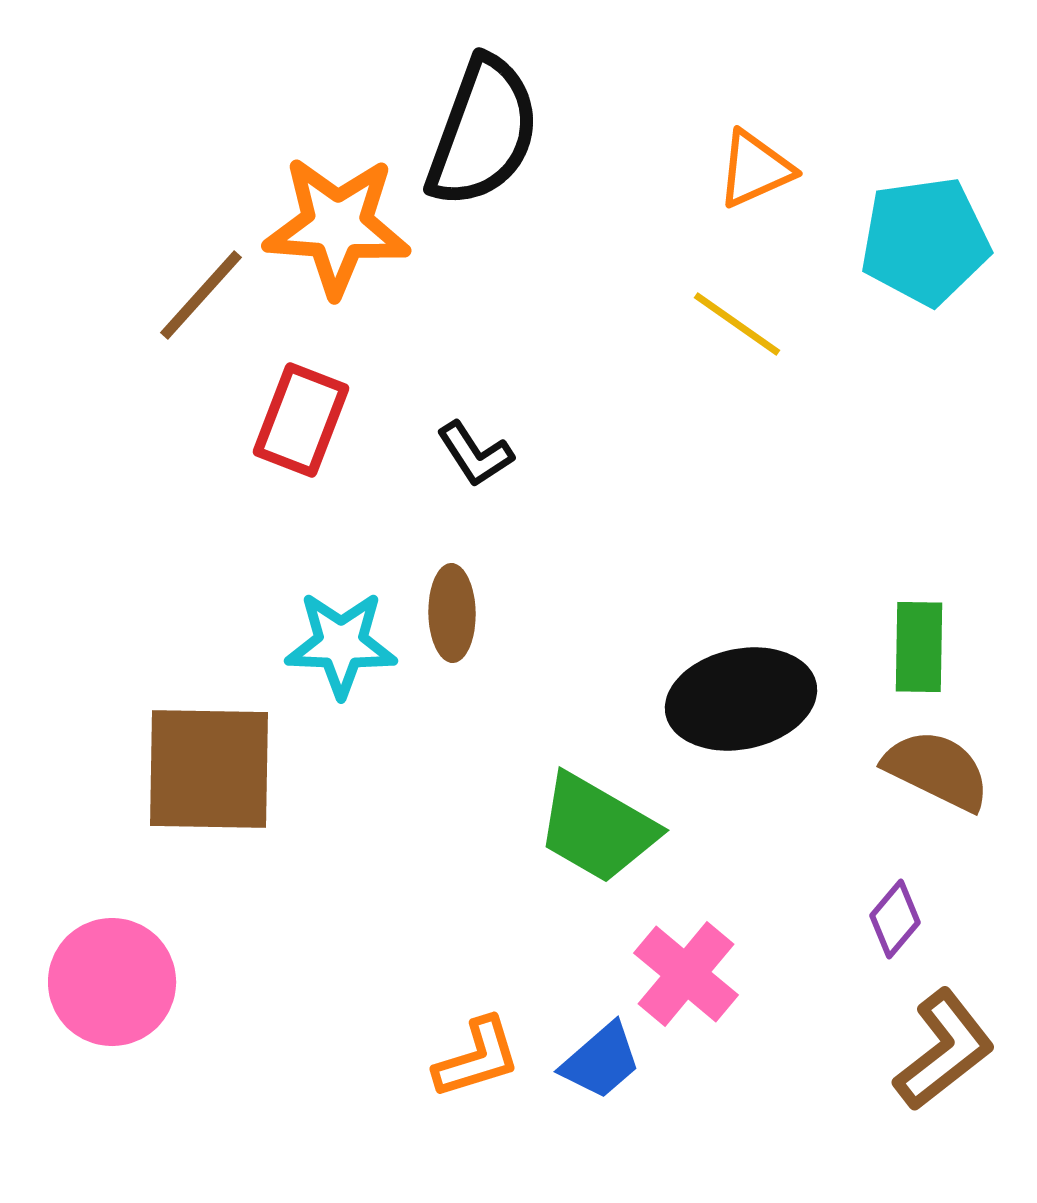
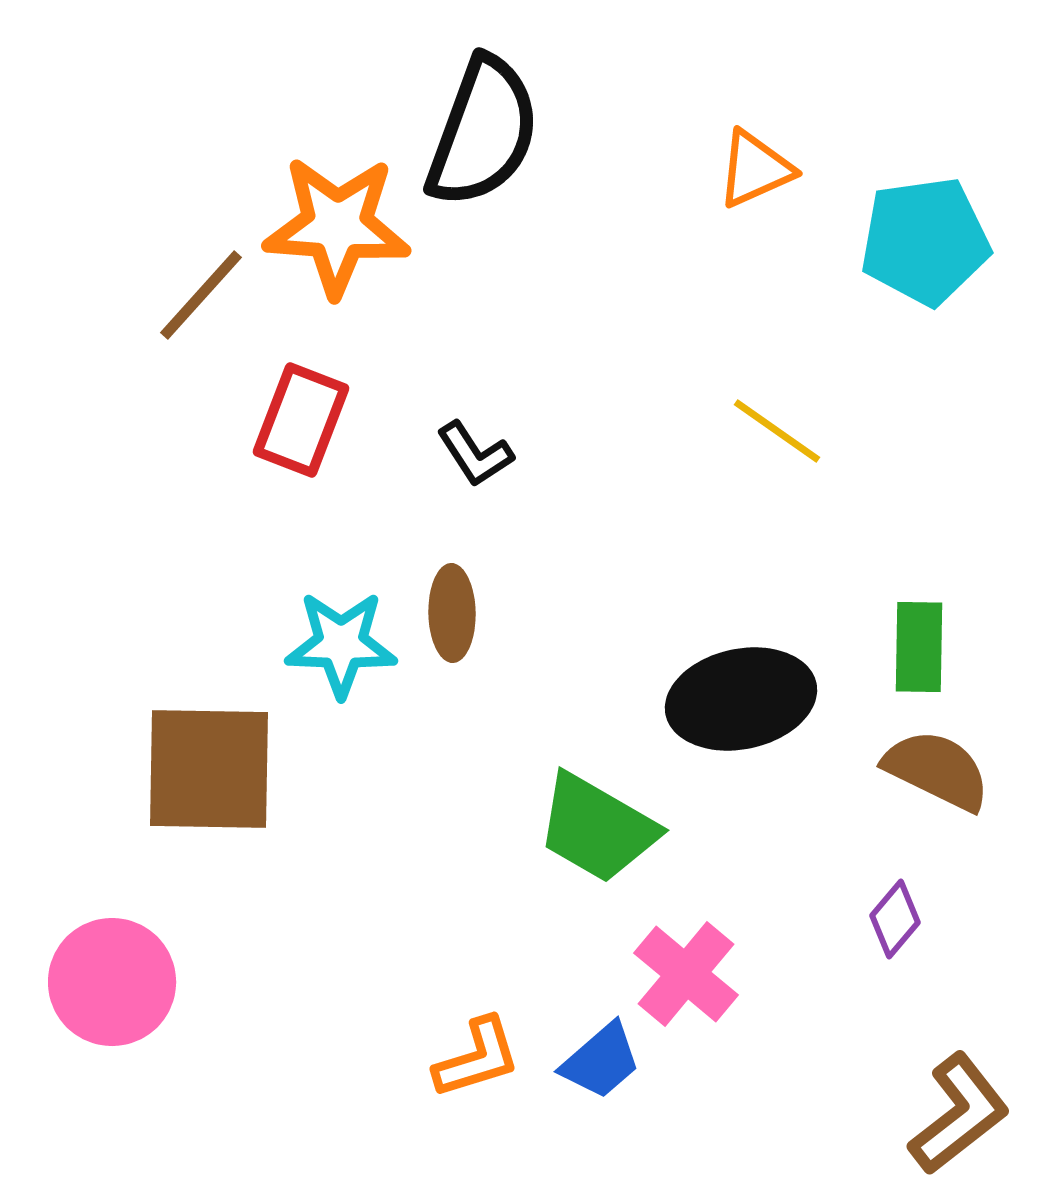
yellow line: moved 40 px right, 107 px down
brown L-shape: moved 15 px right, 64 px down
